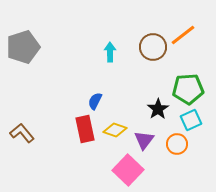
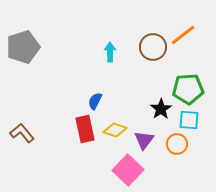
black star: moved 3 px right
cyan square: moved 2 px left; rotated 30 degrees clockwise
